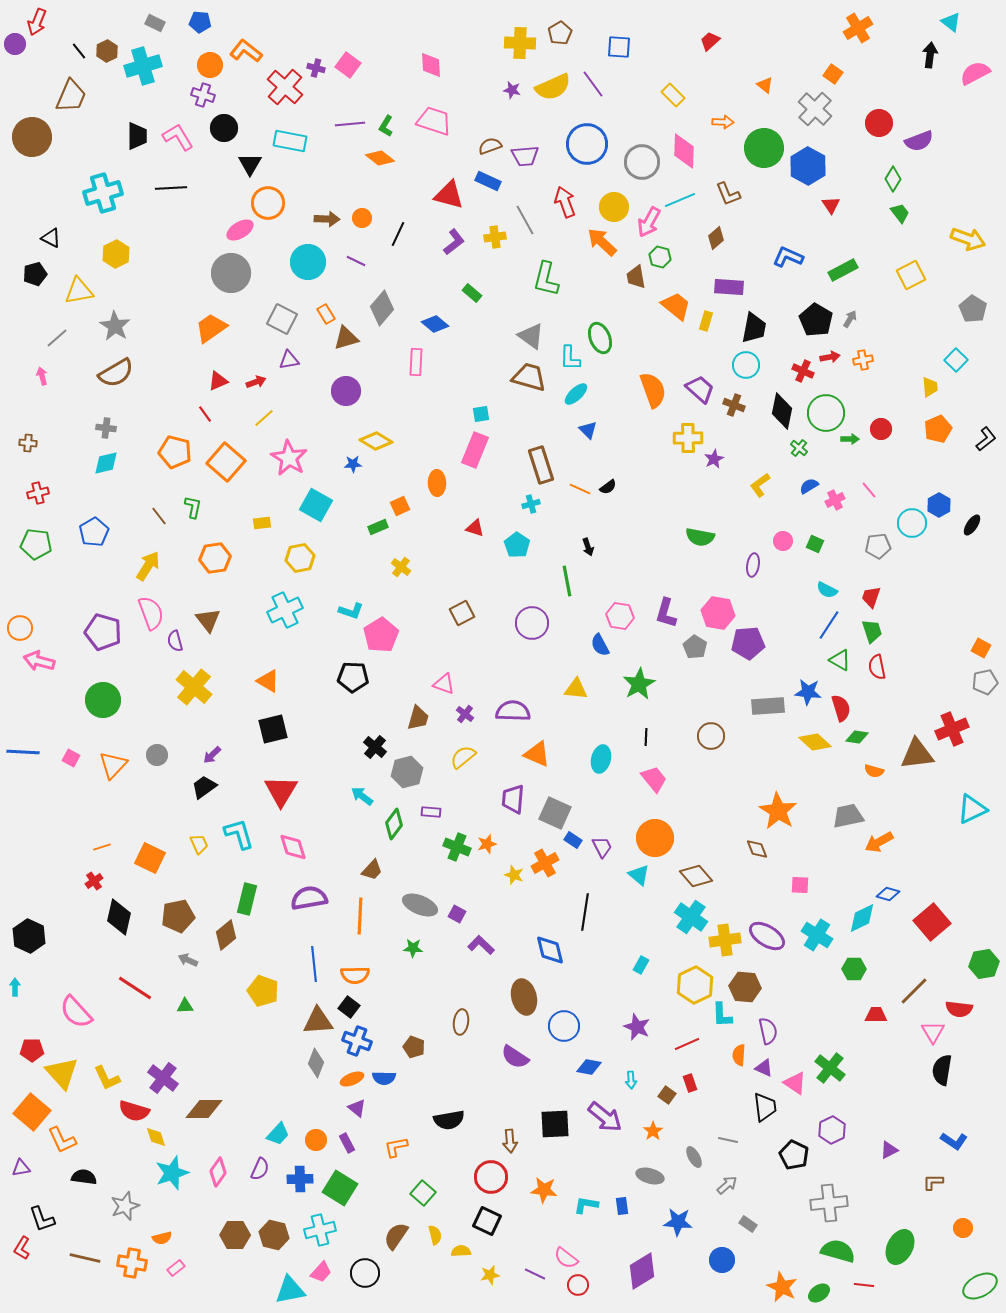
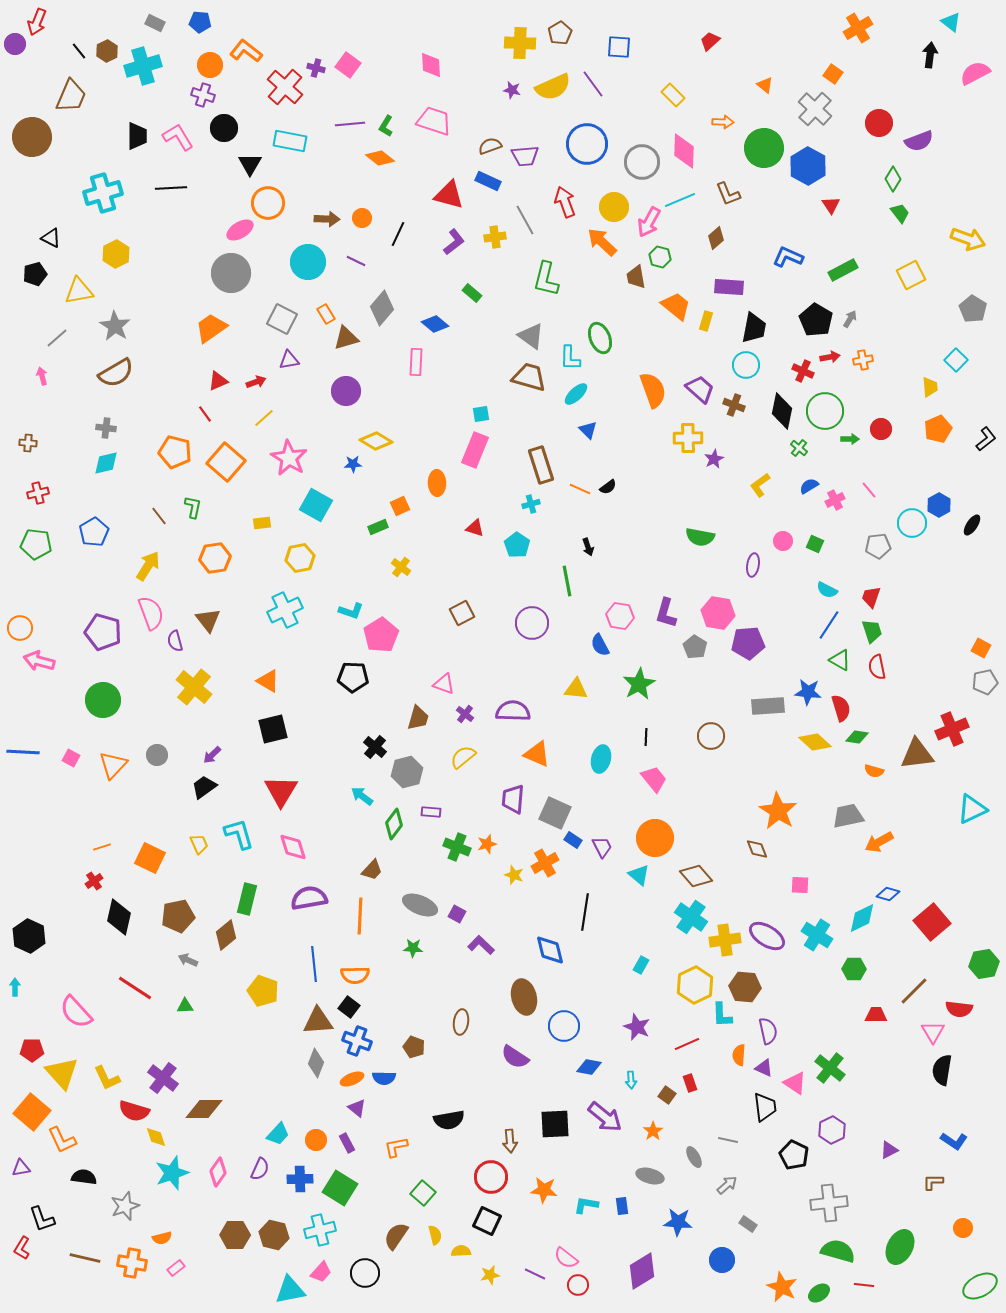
green circle at (826, 413): moved 1 px left, 2 px up
